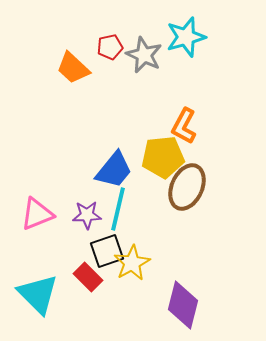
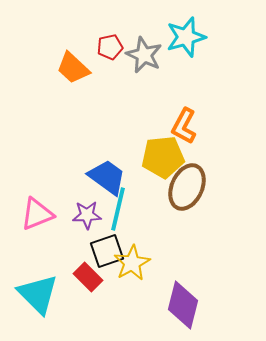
blue trapezoid: moved 7 px left, 7 px down; rotated 93 degrees counterclockwise
